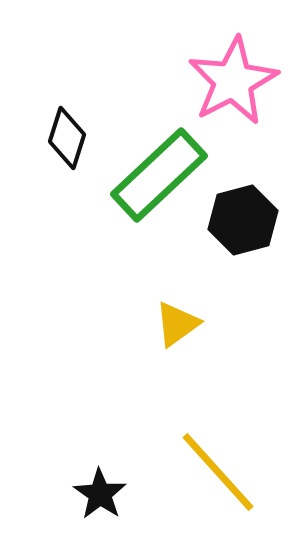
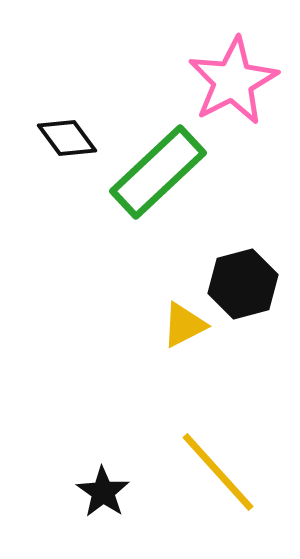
black diamond: rotated 54 degrees counterclockwise
green rectangle: moved 1 px left, 3 px up
black hexagon: moved 64 px down
yellow triangle: moved 7 px right, 1 px down; rotated 9 degrees clockwise
black star: moved 3 px right, 2 px up
